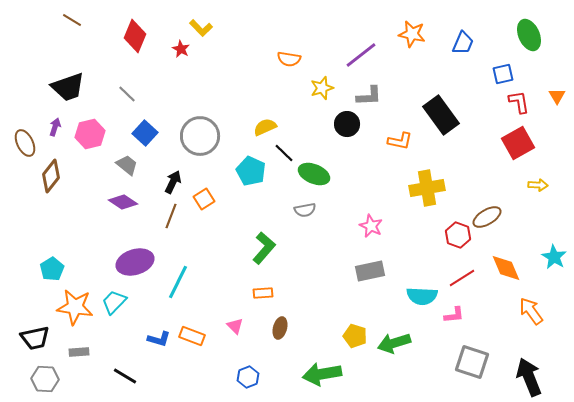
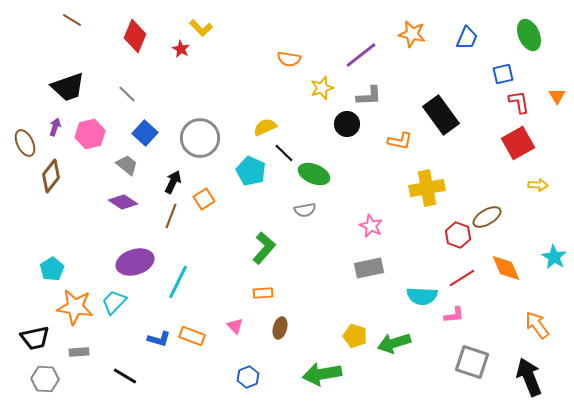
blue trapezoid at (463, 43): moved 4 px right, 5 px up
gray circle at (200, 136): moved 2 px down
gray rectangle at (370, 271): moved 1 px left, 3 px up
orange arrow at (531, 311): moved 6 px right, 14 px down
